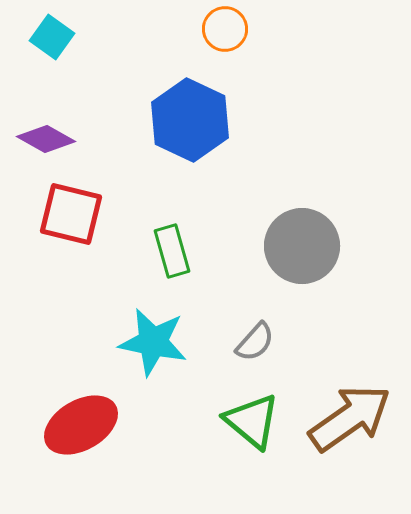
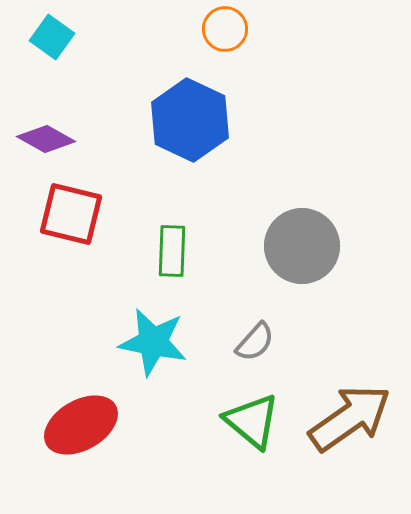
green rectangle: rotated 18 degrees clockwise
